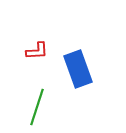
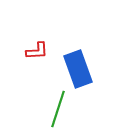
green line: moved 21 px right, 2 px down
